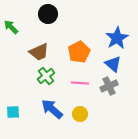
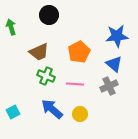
black circle: moved 1 px right, 1 px down
green arrow: rotated 28 degrees clockwise
blue star: moved 2 px up; rotated 25 degrees clockwise
blue triangle: moved 1 px right
green cross: rotated 30 degrees counterclockwise
pink line: moved 5 px left, 1 px down
cyan square: rotated 24 degrees counterclockwise
